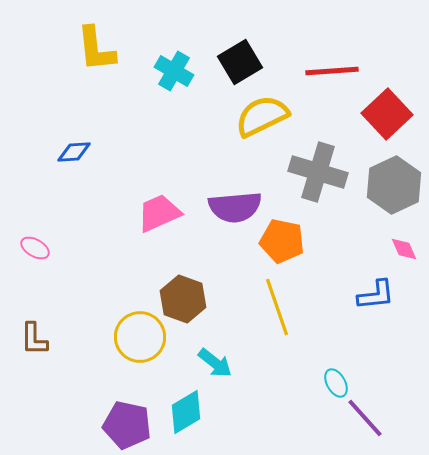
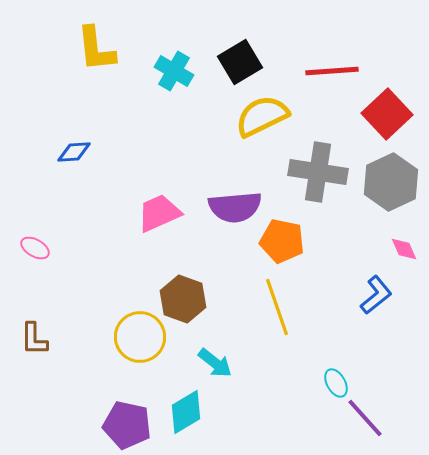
gray cross: rotated 8 degrees counterclockwise
gray hexagon: moved 3 px left, 3 px up
blue L-shape: rotated 33 degrees counterclockwise
